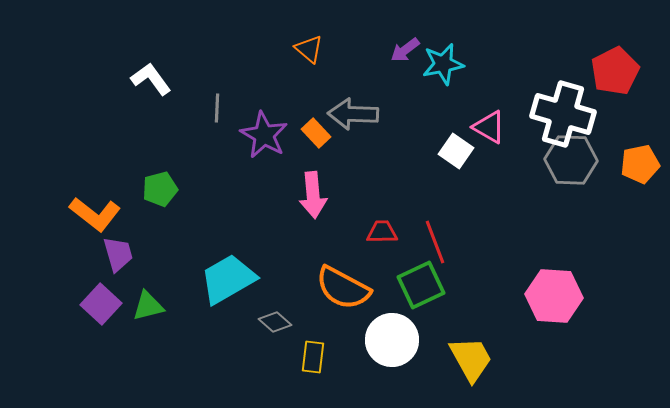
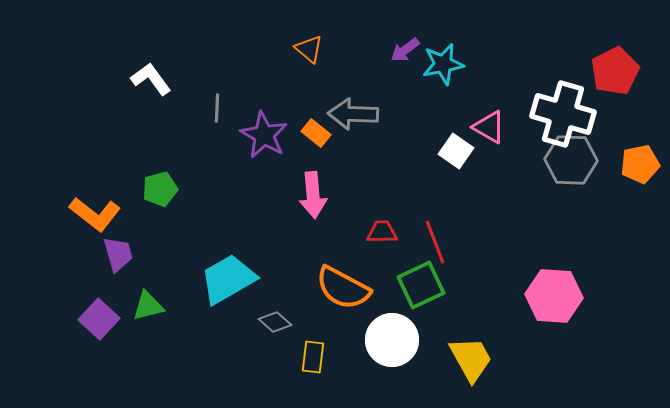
orange rectangle: rotated 8 degrees counterclockwise
purple square: moved 2 px left, 15 px down
